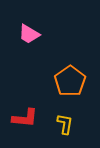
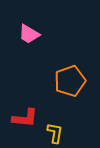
orange pentagon: rotated 16 degrees clockwise
yellow L-shape: moved 10 px left, 9 px down
